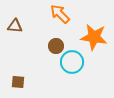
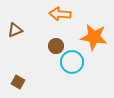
orange arrow: rotated 40 degrees counterclockwise
brown triangle: moved 4 px down; rotated 28 degrees counterclockwise
brown square: rotated 24 degrees clockwise
